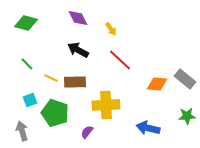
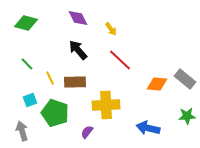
black arrow: rotated 20 degrees clockwise
yellow line: moved 1 px left; rotated 40 degrees clockwise
